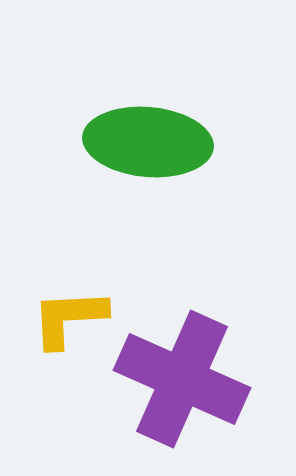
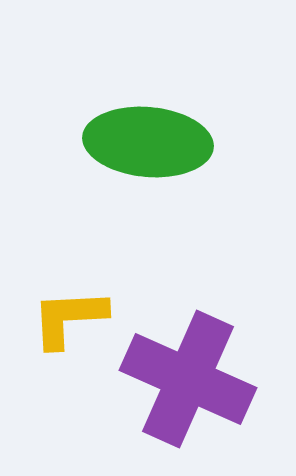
purple cross: moved 6 px right
